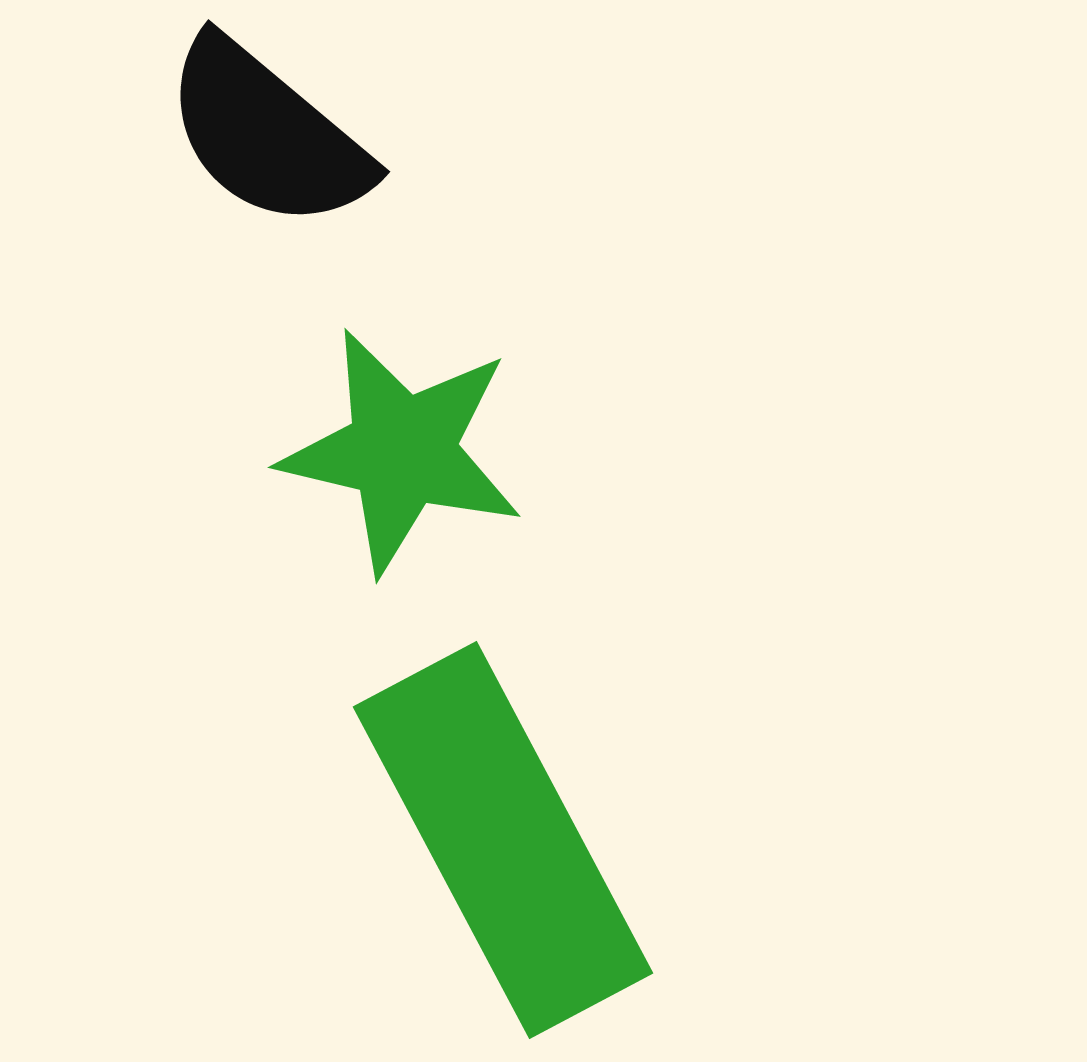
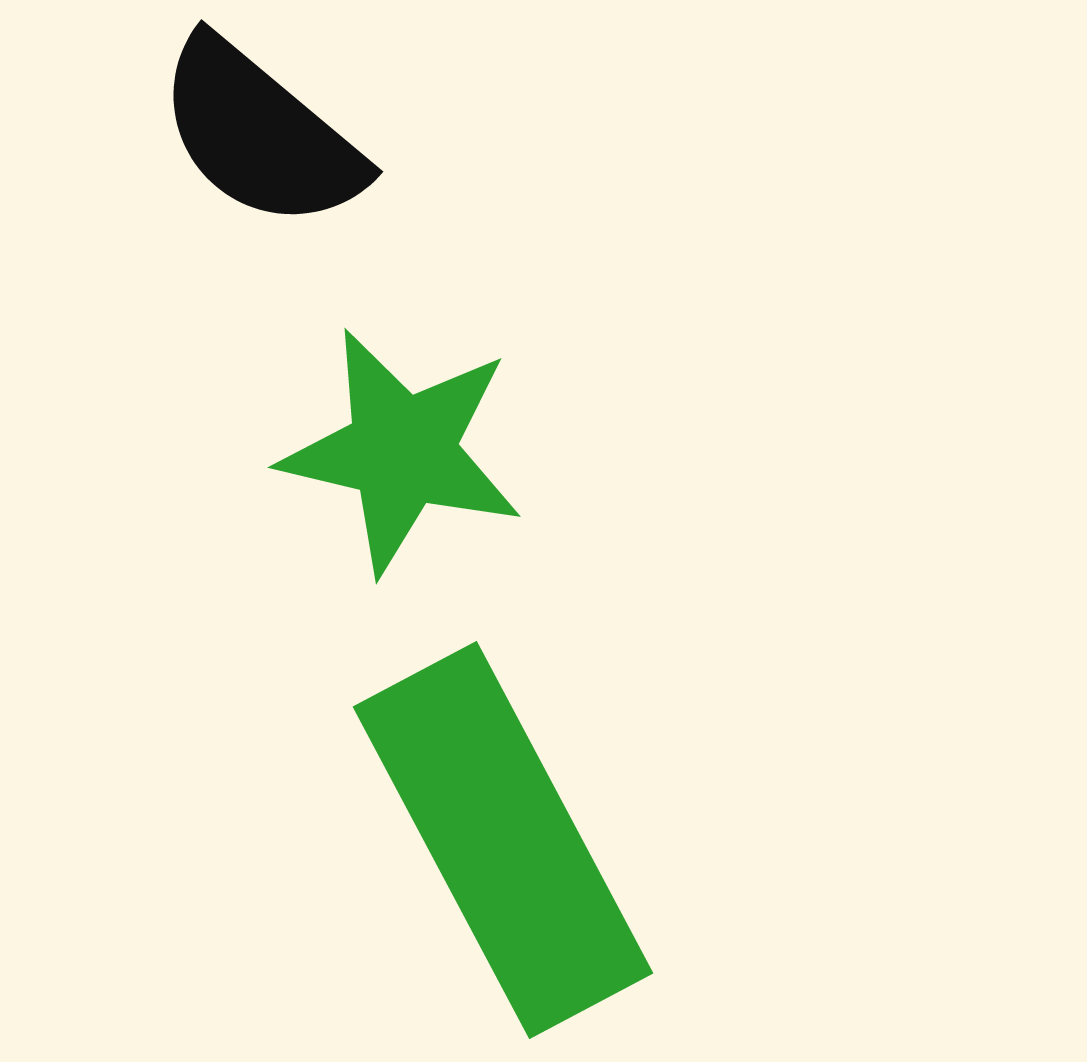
black semicircle: moved 7 px left
